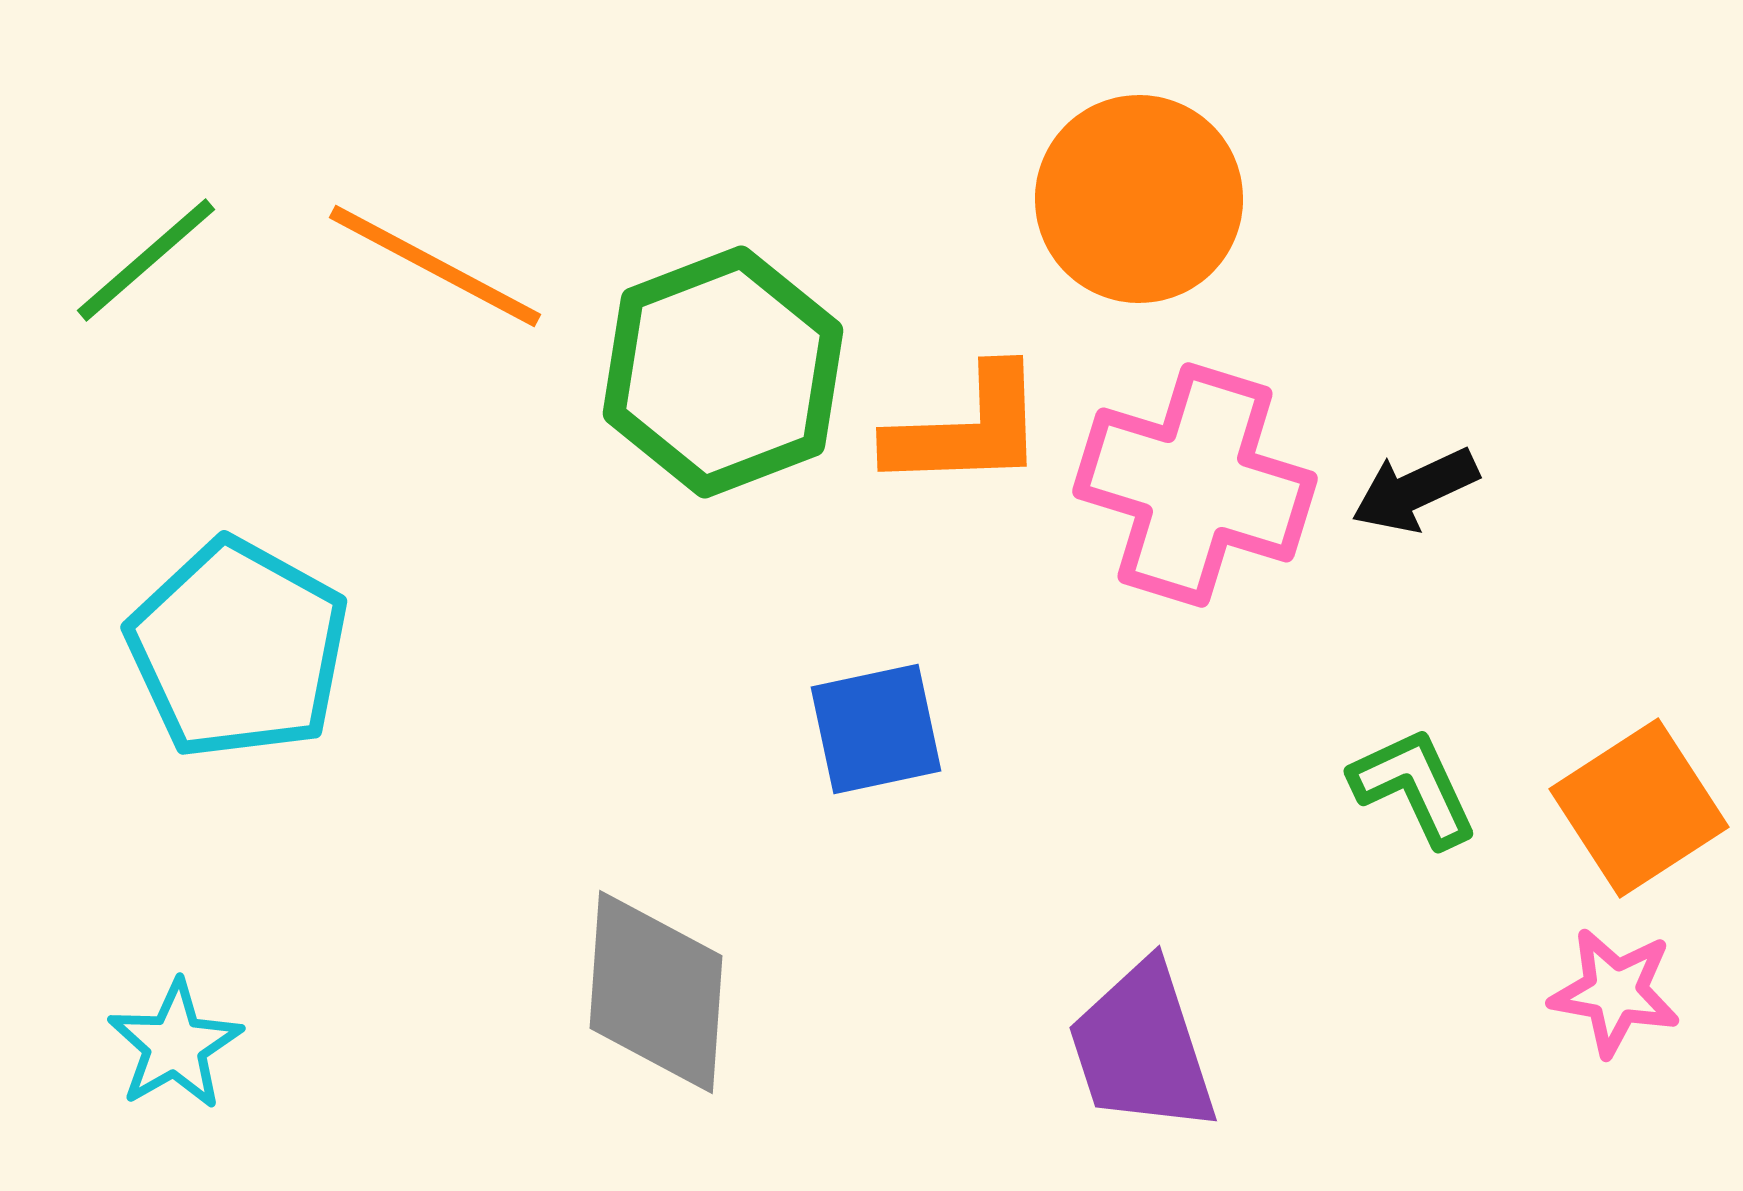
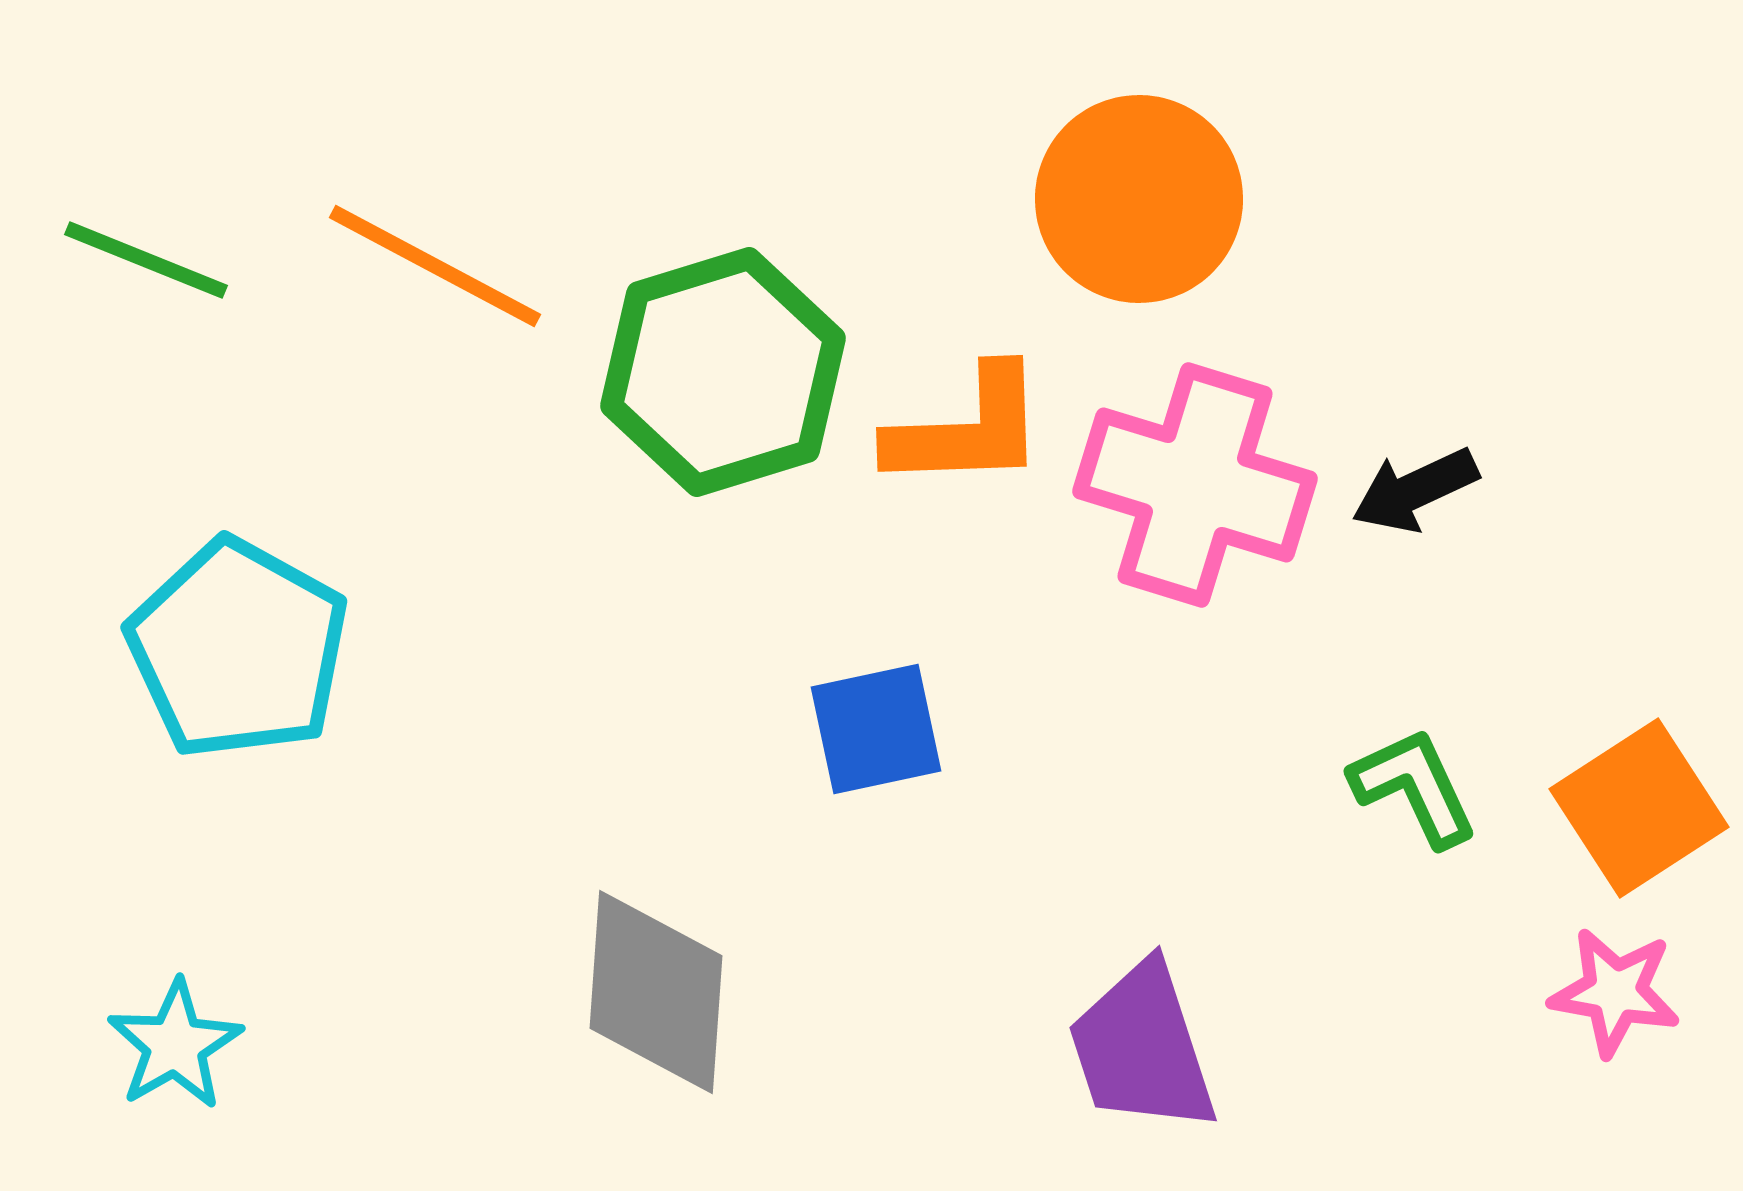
green line: rotated 63 degrees clockwise
green hexagon: rotated 4 degrees clockwise
